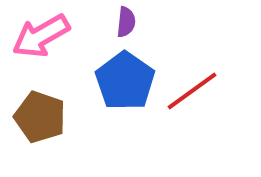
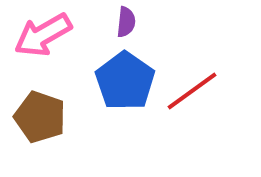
pink arrow: moved 2 px right, 1 px up
